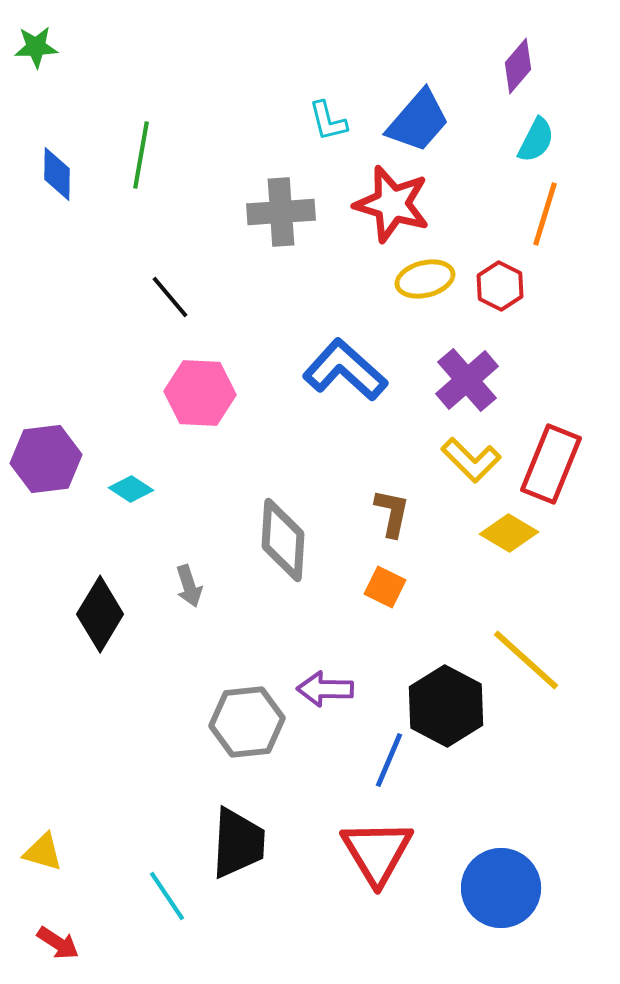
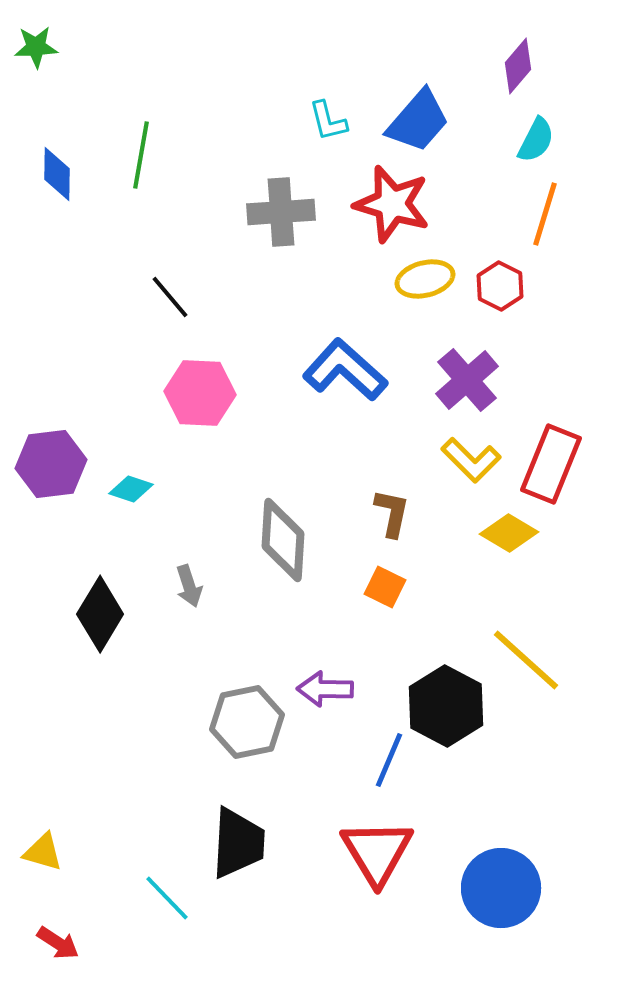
purple hexagon: moved 5 px right, 5 px down
cyan diamond: rotated 15 degrees counterclockwise
gray hexagon: rotated 6 degrees counterclockwise
cyan line: moved 2 px down; rotated 10 degrees counterclockwise
